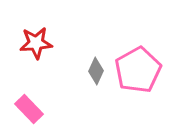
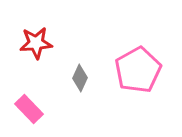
gray diamond: moved 16 px left, 7 px down
